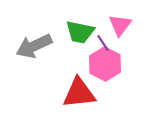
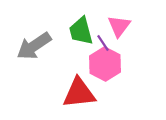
pink triangle: moved 1 px left, 1 px down
green trapezoid: moved 1 px right, 1 px up; rotated 64 degrees clockwise
gray arrow: rotated 9 degrees counterclockwise
